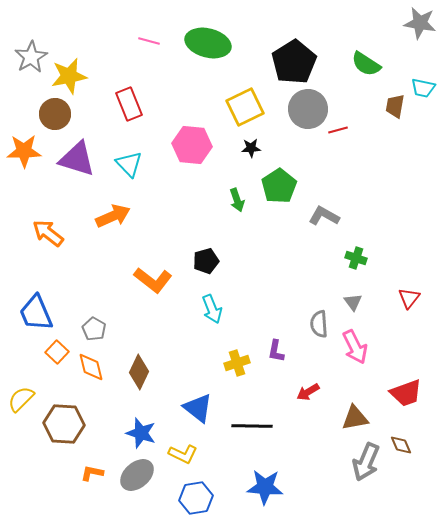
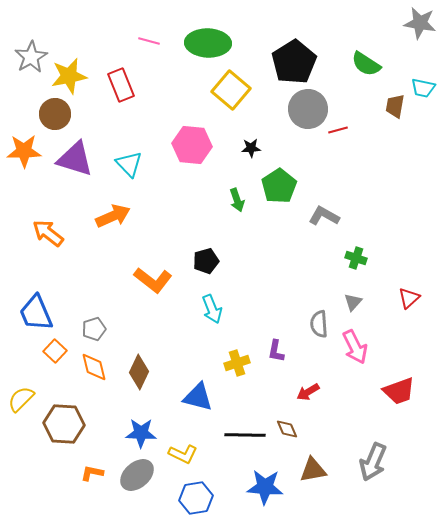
green ellipse at (208, 43): rotated 12 degrees counterclockwise
red rectangle at (129, 104): moved 8 px left, 19 px up
yellow square at (245, 107): moved 14 px left, 17 px up; rotated 24 degrees counterclockwise
purple triangle at (77, 159): moved 2 px left
red triangle at (409, 298): rotated 10 degrees clockwise
gray triangle at (353, 302): rotated 18 degrees clockwise
gray pentagon at (94, 329): rotated 25 degrees clockwise
orange square at (57, 352): moved 2 px left, 1 px up
orange diamond at (91, 367): moved 3 px right
red trapezoid at (406, 393): moved 7 px left, 2 px up
blue triangle at (198, 408): moved 11 px up; rotated 24 degrees counterclockwise
brown triangle at (355, 418): moved 42 px left, 52 px down
black line at (252, 426): moved 7 px left, 9 px down
blue star at (141, 433): rotated 16 degrees counterclockwise
brown diamond at (401, 445): moved 114 px left, 16 px up
gray arrow at (366, 462): moved 7 px right
